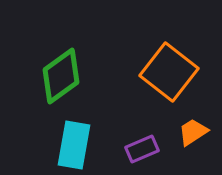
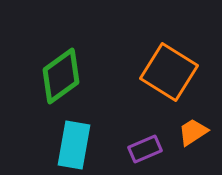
orange square: rotated 6 degrees counterclockwise
purple rectangle: moved 3 px right
